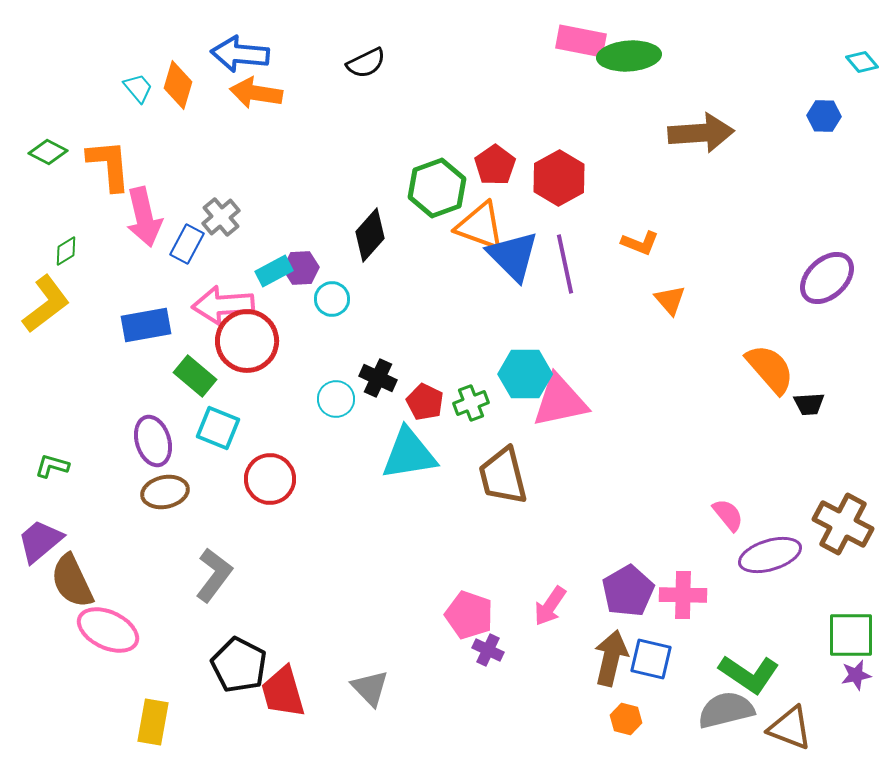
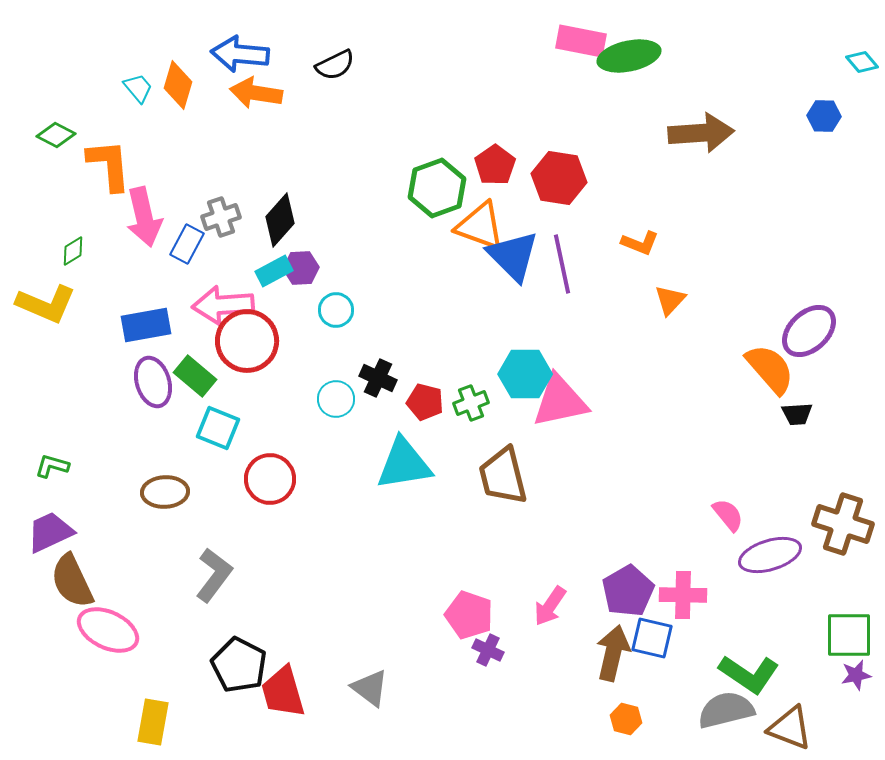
green ellipse at (629, 56): rotated 8 degrees counterclockwise
black semicircle at (366, 63): moved 31 px left, 2 px down
green diamond at (48, 152): moved 8 px right, 17 px up
red hexagon at (559, 178): rotated 22 degrees counterclockwise
gray cross at (221, 217): rotated 21 degrees clockwise
black diamond at (370, 235): moved 90 px left, 15 px up
green diamond at (66, 251): moved 7 px right
purple line at (565, 264): moved 3 px left
purple ellipse at (827, 278): moved 18 px left, 53 px down
cyan circle at (332, 299): moved 4 px right, 11 px down
orange triangle at (670, 300): rotated 24 degrees clockwise
yellow L-shape at (46, 304): rotated 60 degrees clockwise
red pentagon at (425, 402): rotated 12 degrees counterclockwise
black trapezoid at (809, 404): moved 12 px left, 10 px down
purple ellipse at (153, 441): moved 59 px up
cyan triangle at (409, 454): moved 5 px left, 10 px down
brown ellipse at (165, 492): rotated 9 degrees clockwise
brown cross at (843, 524): rotated 10 degrees counterclockwise
purple trapezoid at (40, 541): moved 10 px right, 9 px up; rotated 15 degrees clockwise
green square at (851, 635): moved 2 px left
brown arrow at (611, 658): moved 2 px right, 5 px up
blue square at (651, 659): moved 1 px right, 21 px up
gray triangle at (370, 688): rotated 9 degrees counterclockwise
